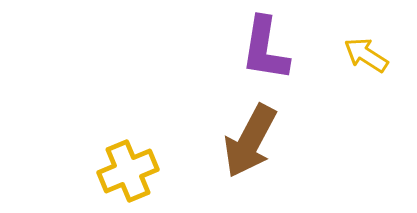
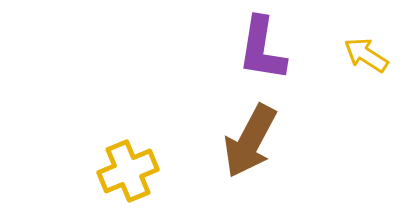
purple L-shape: moved 3 px left
